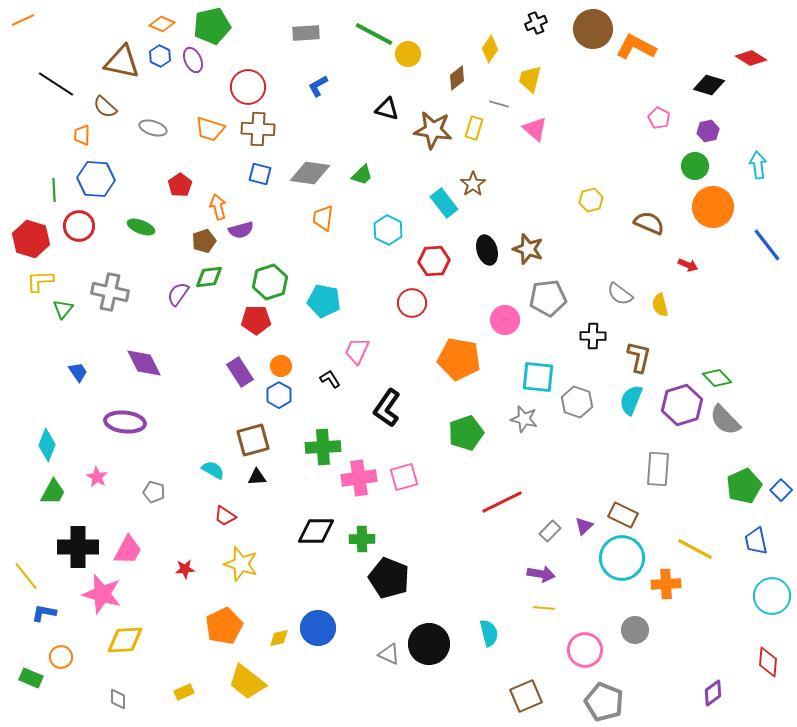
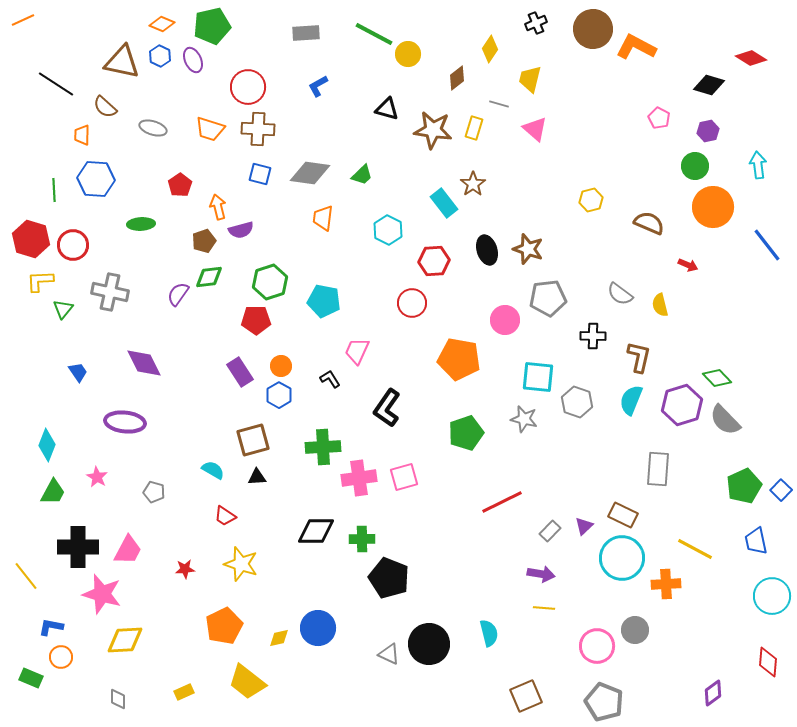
red circle at (79, 226): moved 6 px left, 19 px down
green ellipse at (141, 227): moved 3 px up; rotated 24 degrees counterclockwise
blue L-shape at (44, 613): moved 7 px right, 14 px down
pink circle at (585, 650): moved 12 px right, 4 px up
